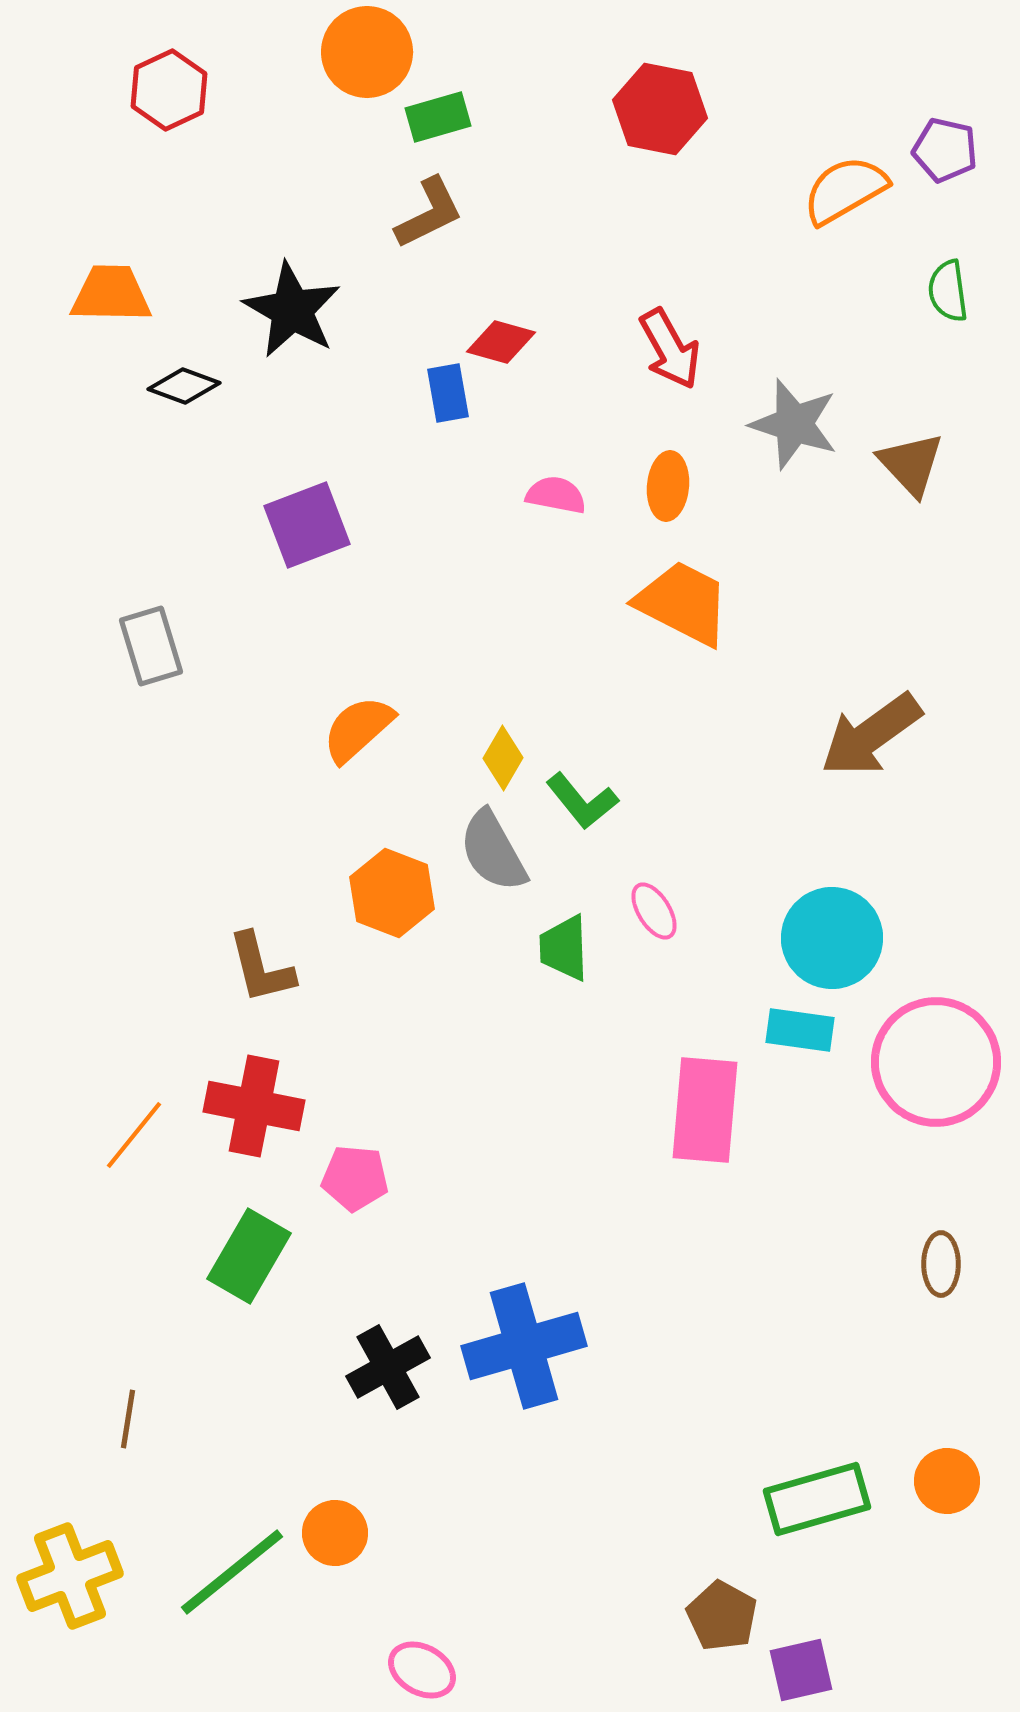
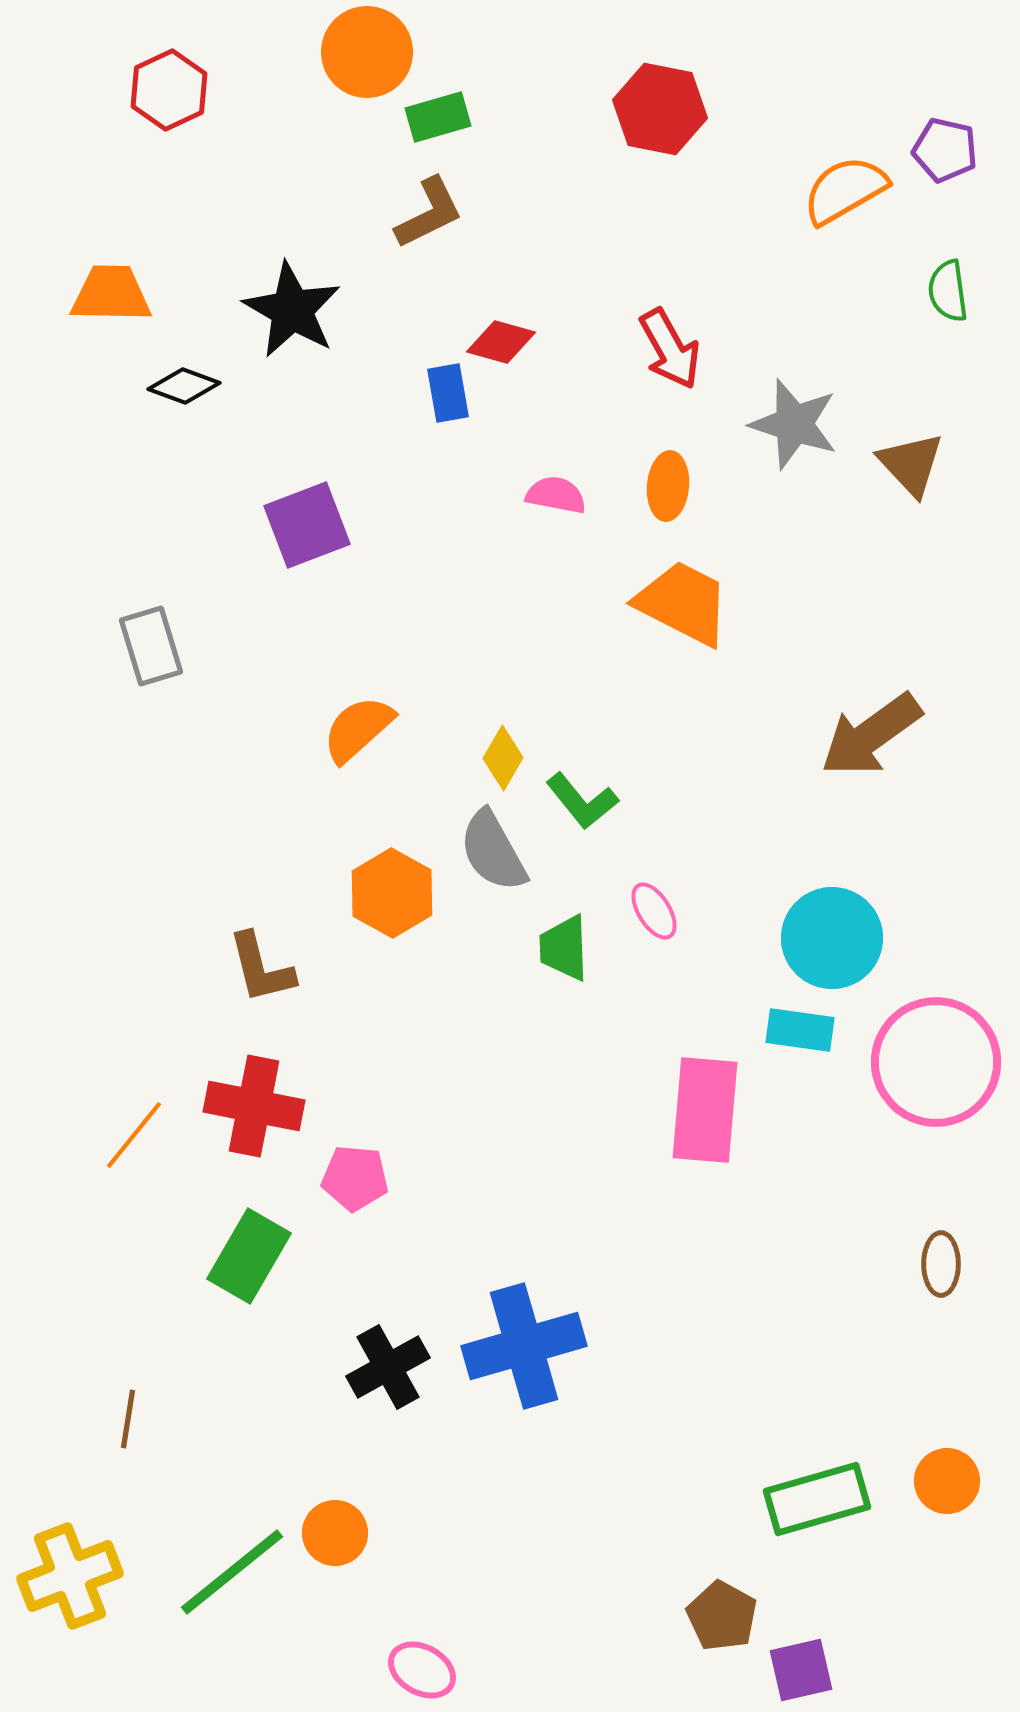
orange hexagon at (392, 893): rotated 8 degrees clockwise
